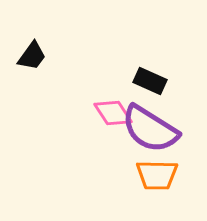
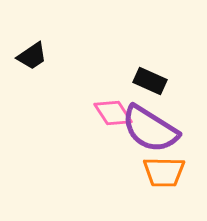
black trapezoid: rotated 20 degrees clockwise
orange trapezoid: moved 7 px right, 3 px up
